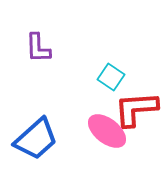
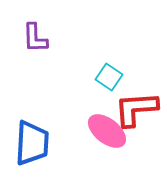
purple L-shape: moved 3 px left, 10 px up
cyan square: moved 2 px left
blue trapezoid: moved 4 px left, 4 px down; rotated 45 degrees counterclockwise
